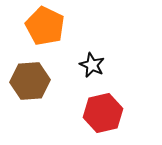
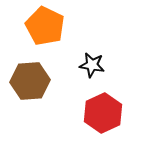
black star: rotated 15 degrees counterclockwise
red hexagon: rotated 12 degrees counterclockwise
